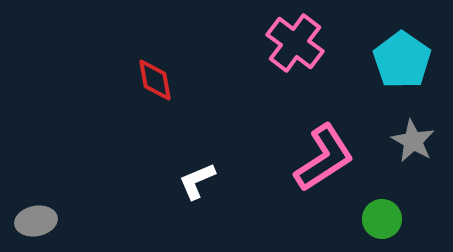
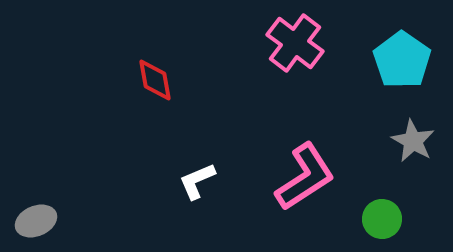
pink L-shape: moved 19 px left, 19 px down
gray ellipse: rotated 12 degrees counterclockwise
